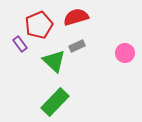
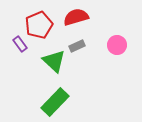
pink circle: moved 8 px left, 8 px up
